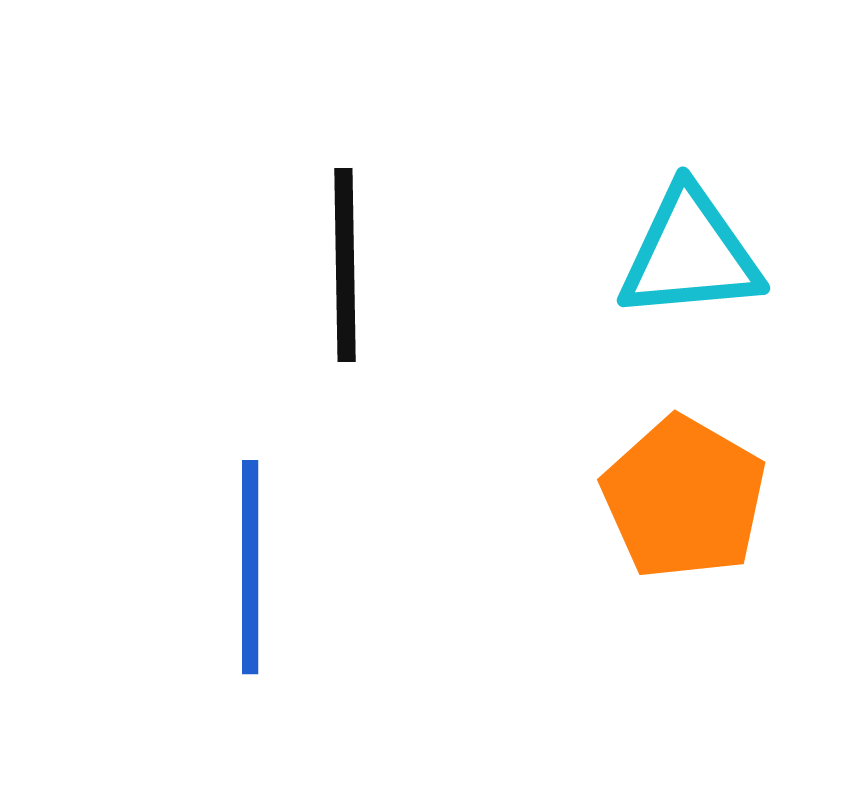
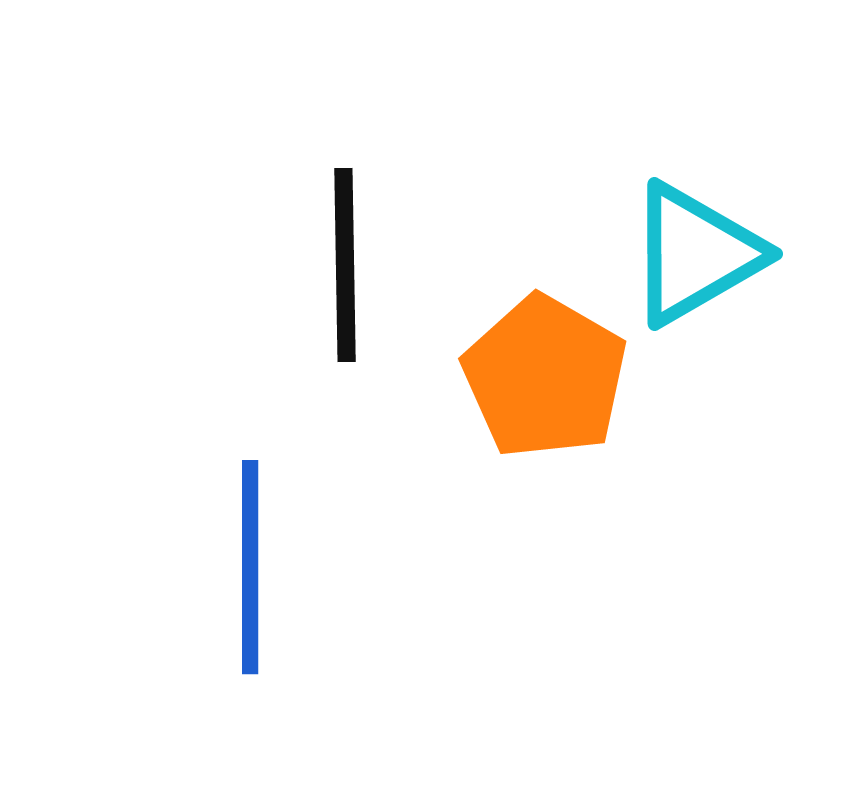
cyan triangle: moved 5 px right; rotated 25 degrees counterclockwise
orange pentagon: moved 139 px left, 121 px up
